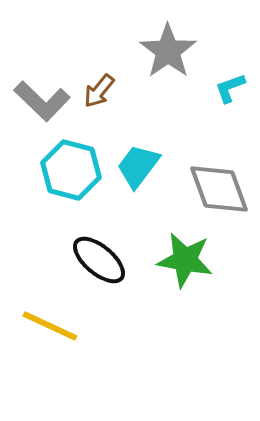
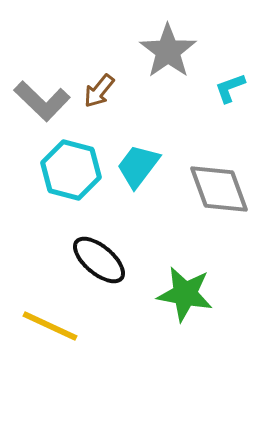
green star: moved 34 px down
